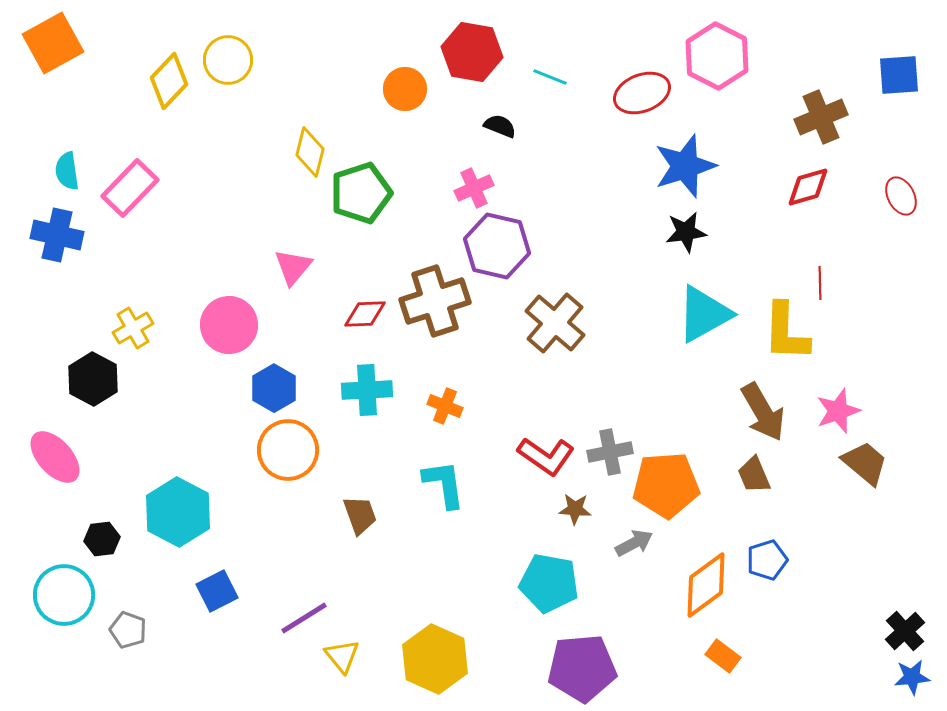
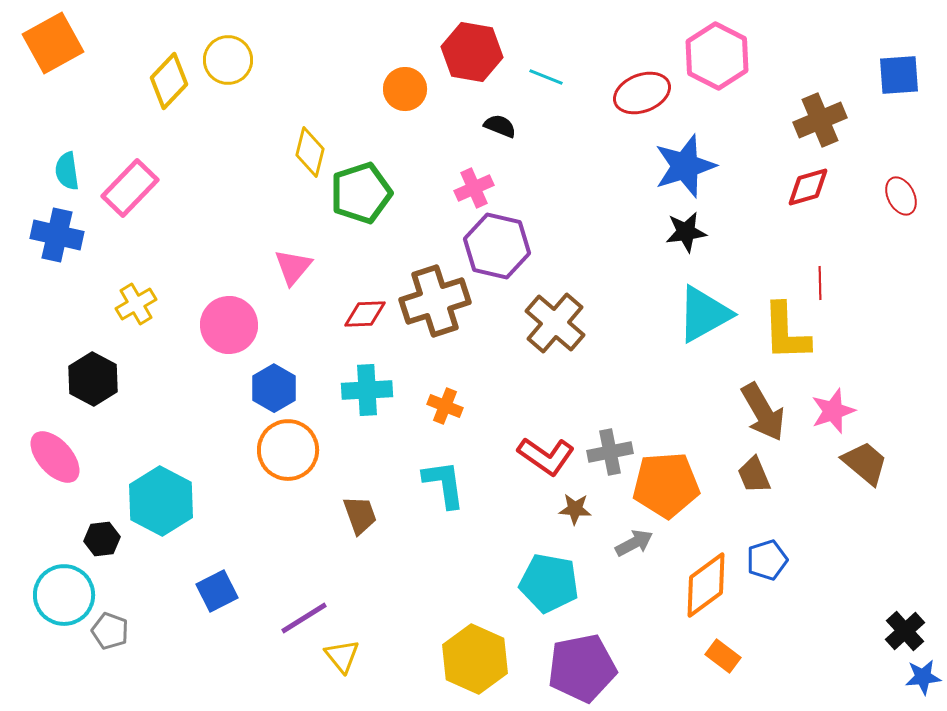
cyan line at (550, 77): moved 4 px left
brown cross at (821, 117): moved 1 px left, 3 px down
yellow cross at (133, 328): moved 3 px right, 24 px up
yellow L-shape at (786, 332): rotated 4 degrees counterclockwise
pink star at (838, 411): moved 5 px left
cyan hexagon at (178, 512): moved 17 px left, 11 px up
gray pentagon at (128, 630): moved 18 px left, 1 px down
yellow hexagon at (435, 659): moved 40 px right
purple pentagon at (582, 668): rotated 6 degrees counterclockwise
blue star at (912, 677): moved 11 px right
